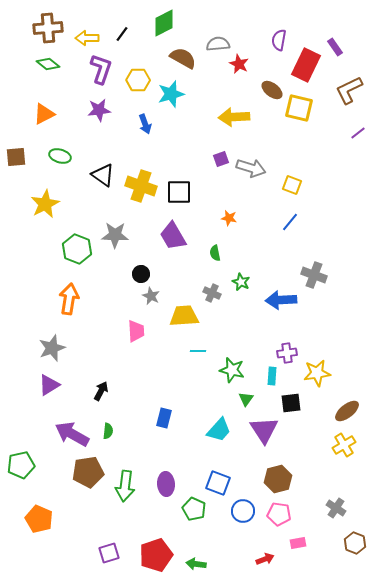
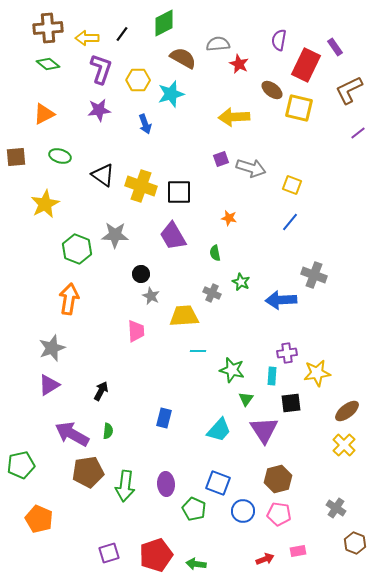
yellow cross at (344, 445): rotated 15 degrees counterclockwise
pink rectangle at (298, 543): moved 8 px down
